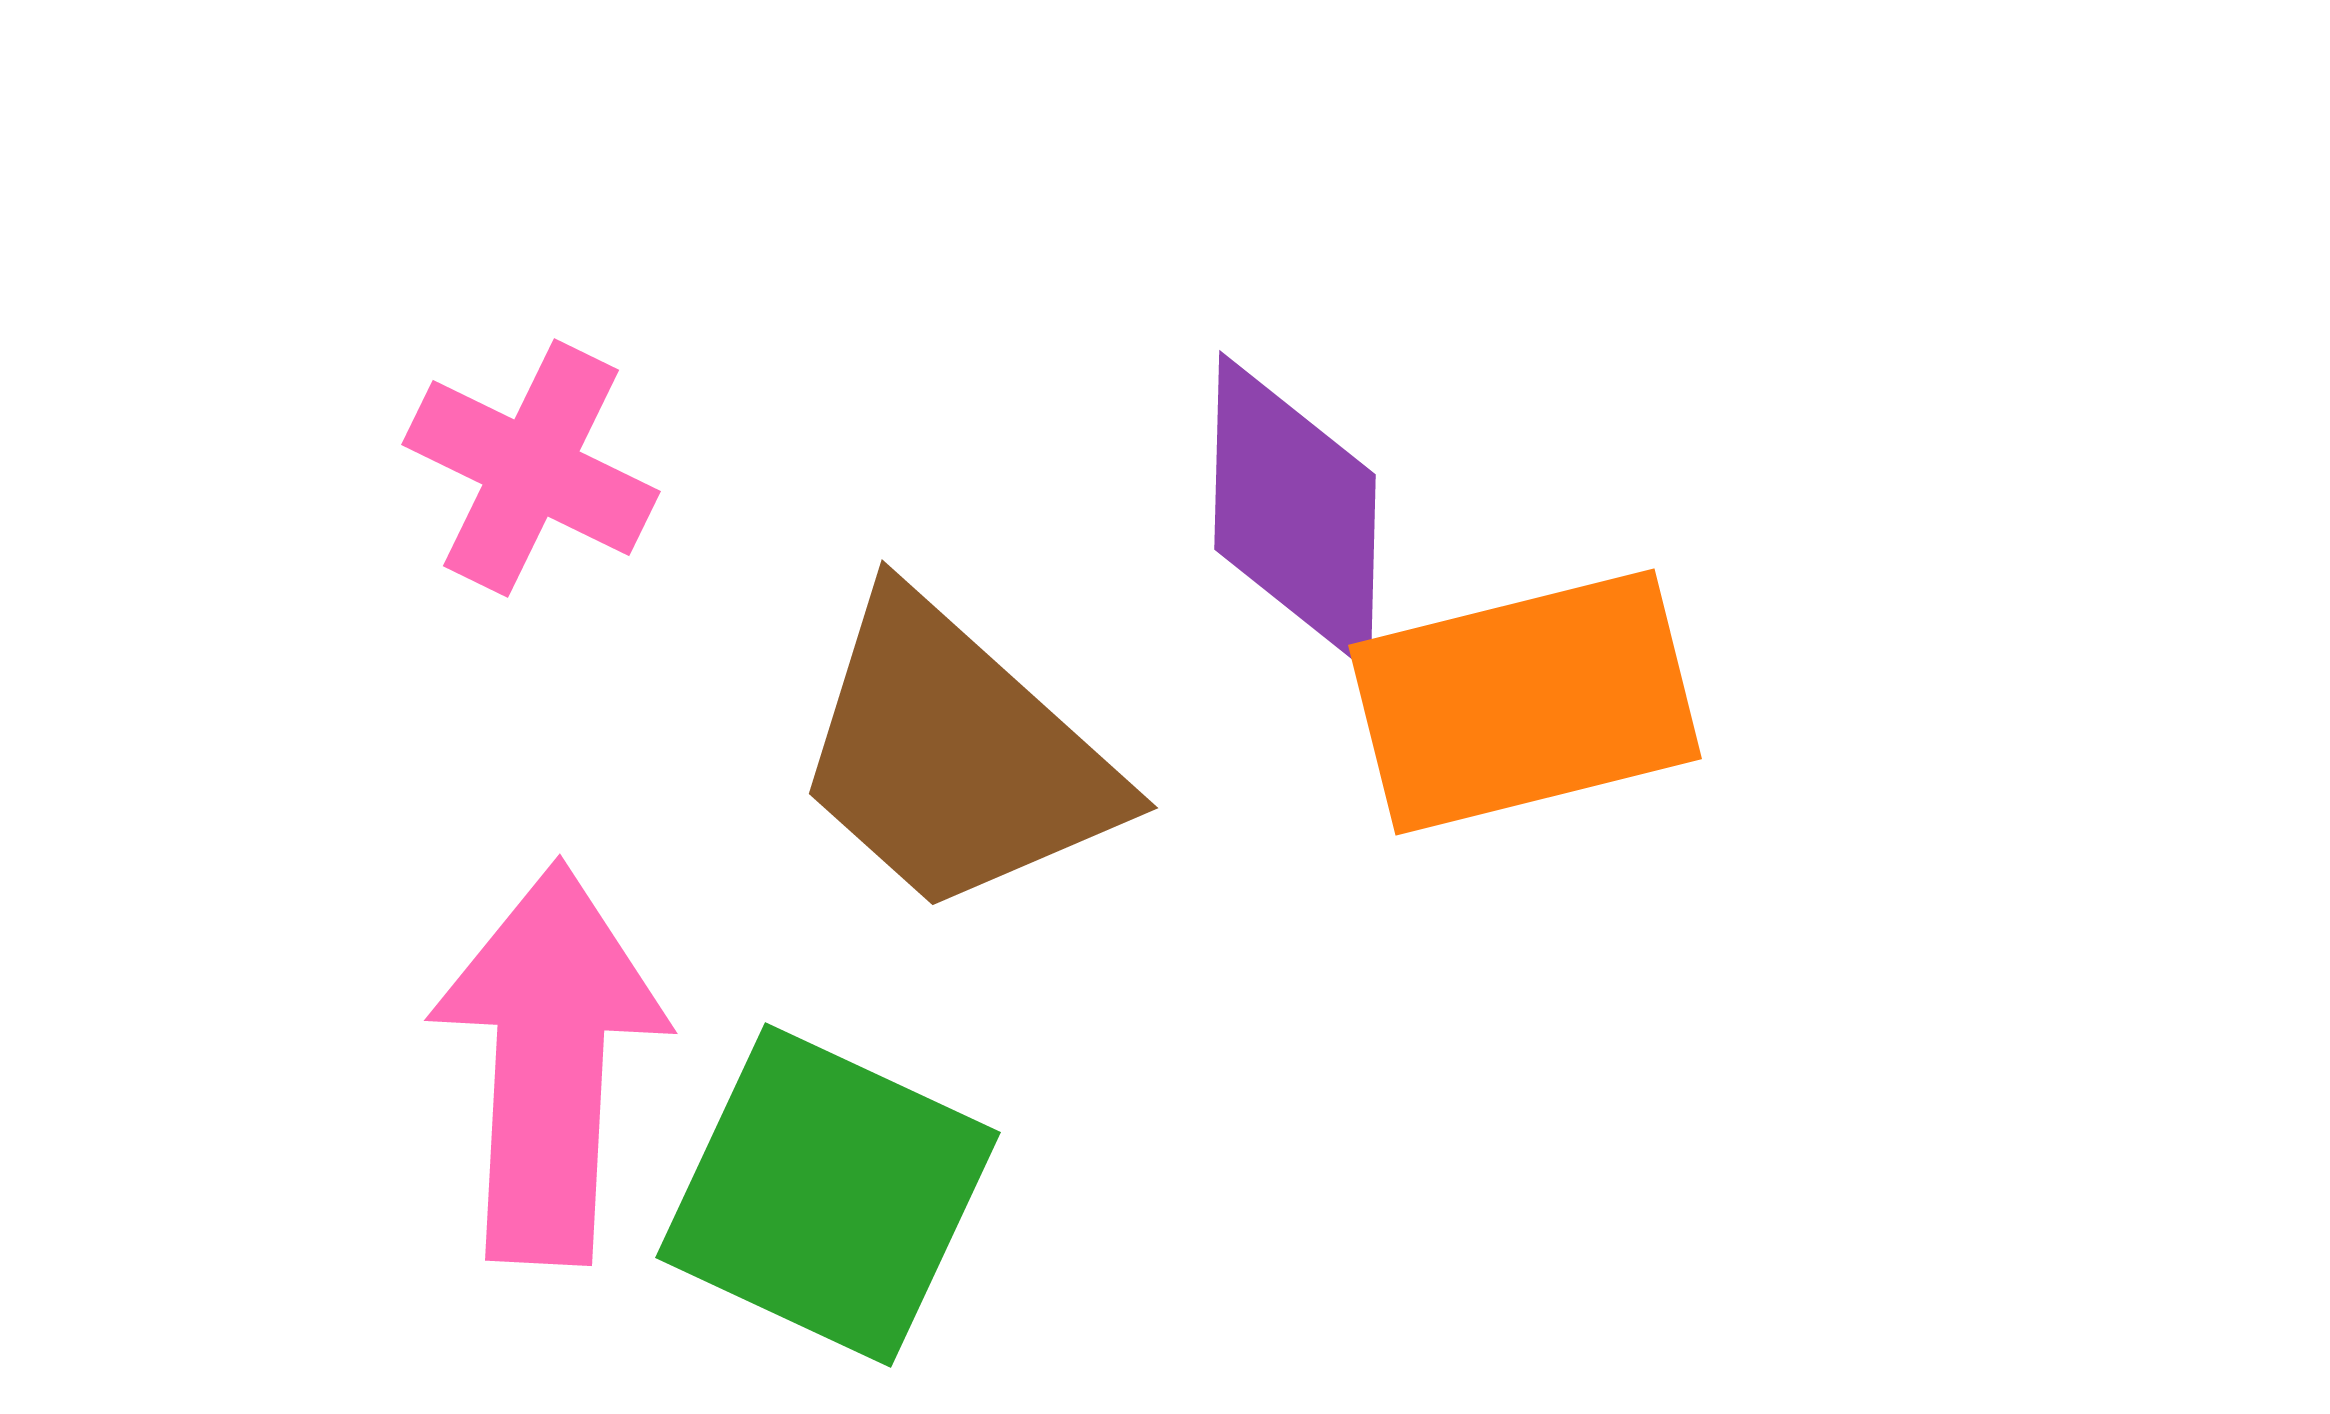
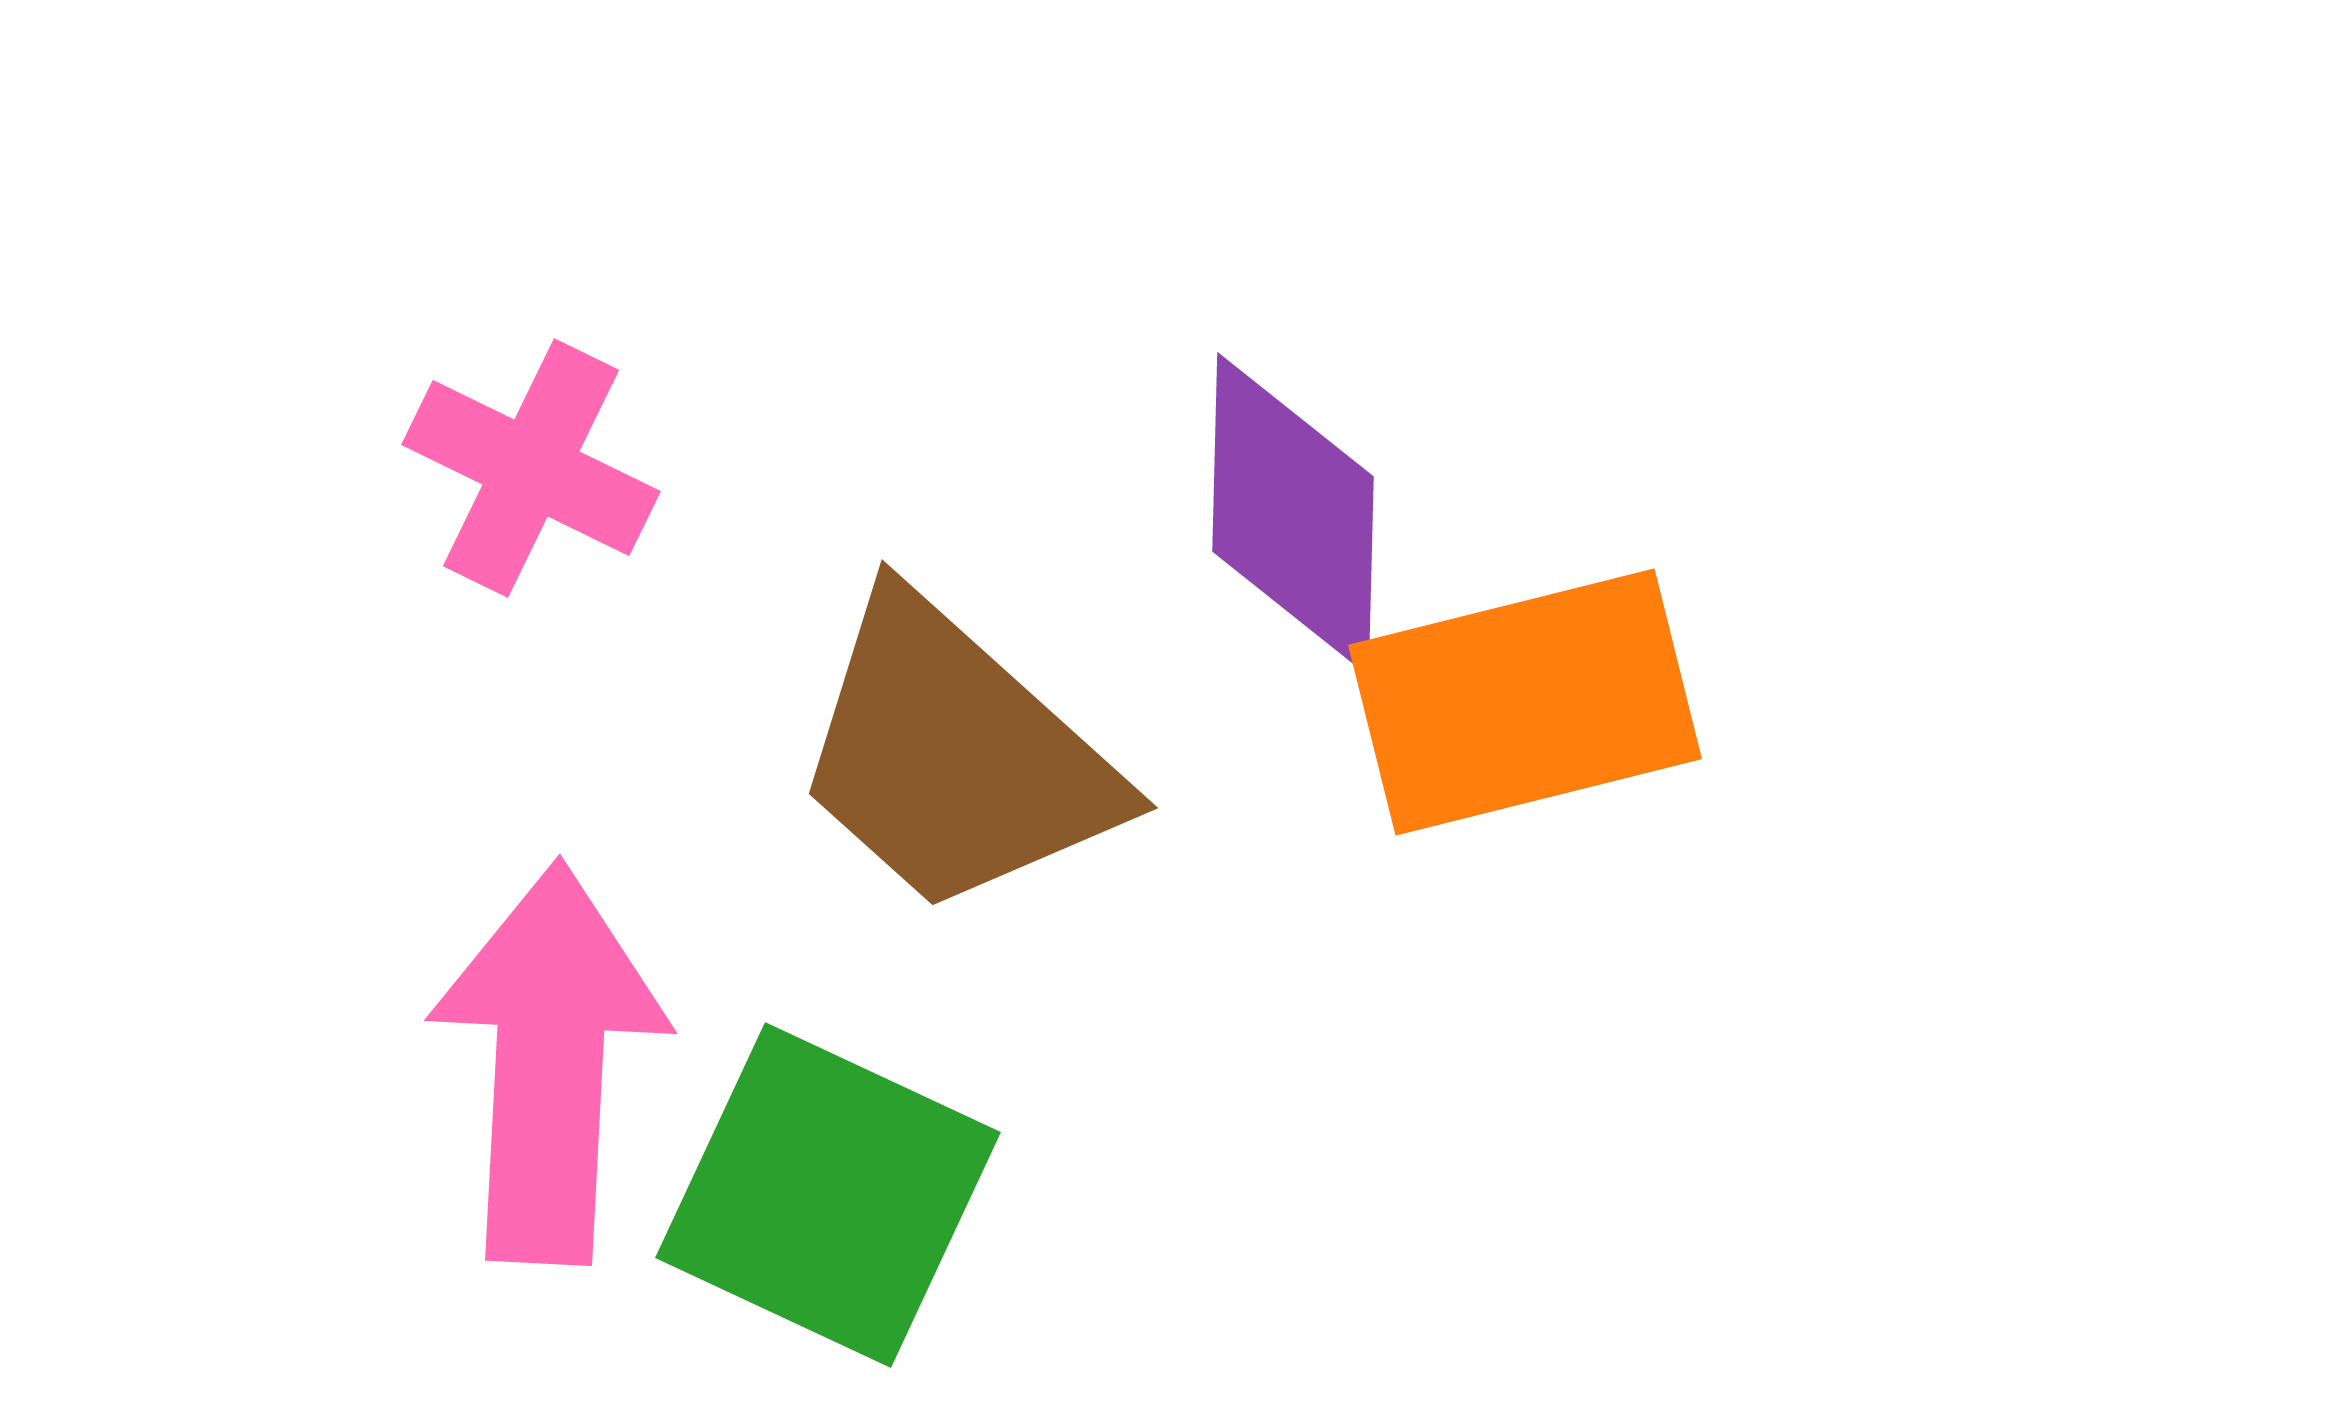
purple diamond: moved 2 px left, 2 px down
